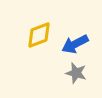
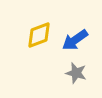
blue arrow: moved 4 px up; rotated 8 degrees counterclockwise
